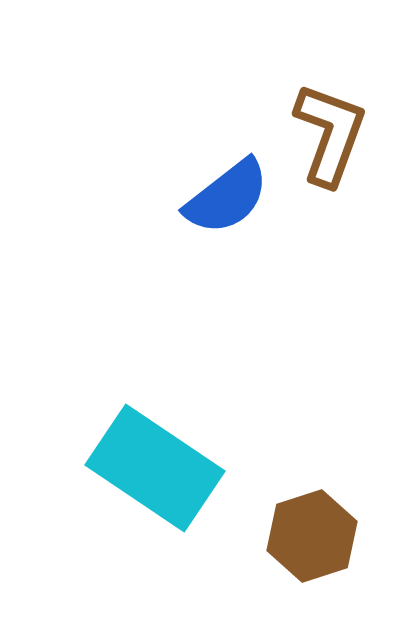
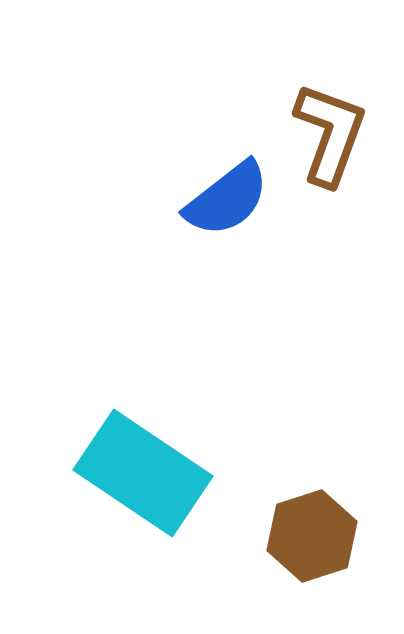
blue semicircle: moved 2 px down
cyan rectangle: moved 12 px left, 5 px down
